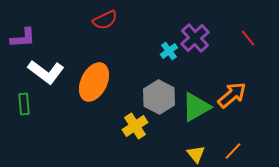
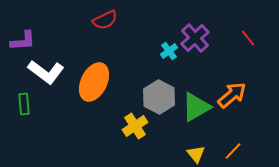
purple L-shape: moved 3 px down
